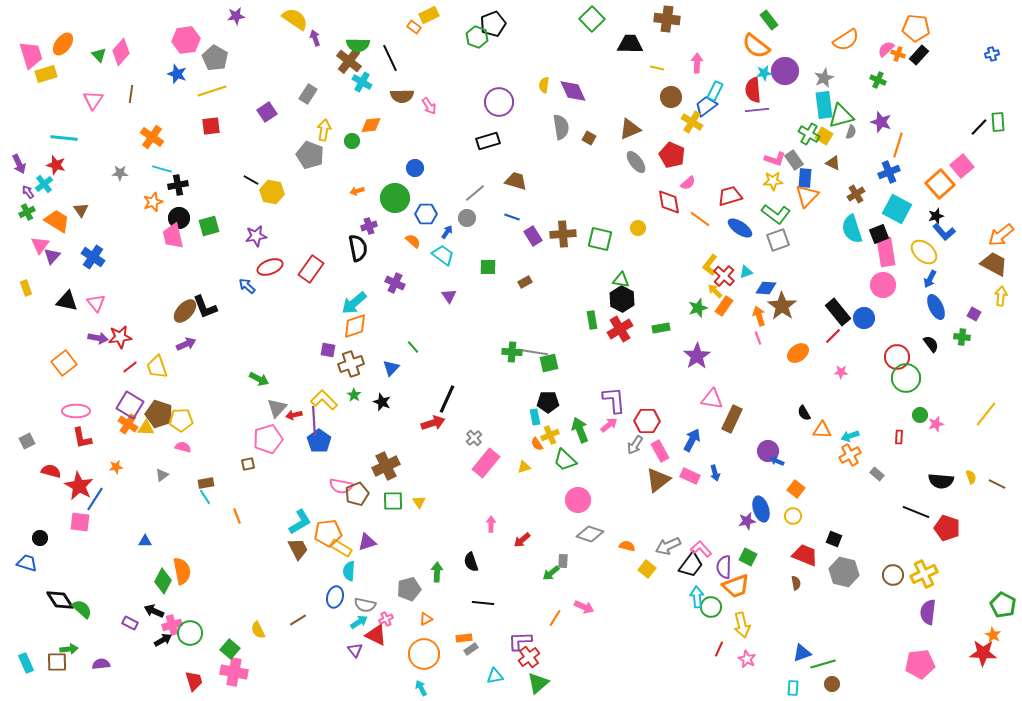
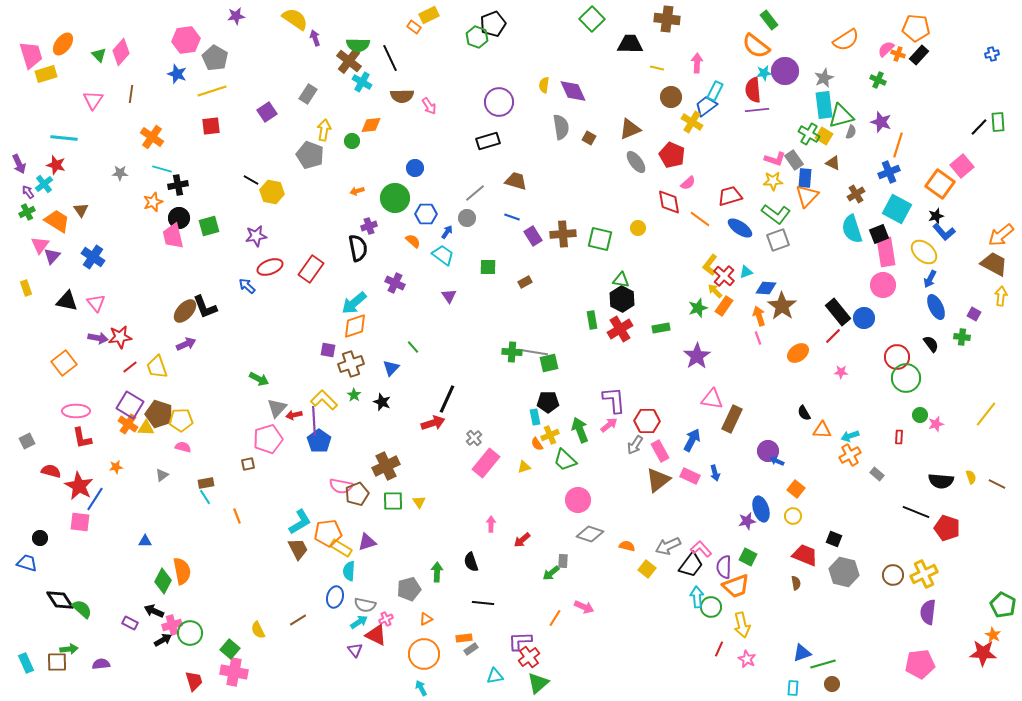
orange square at (940, 184): rotated 12 degrees counterclockwise
